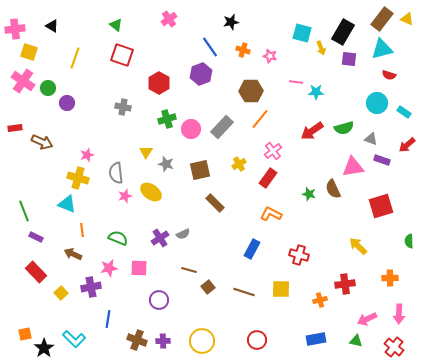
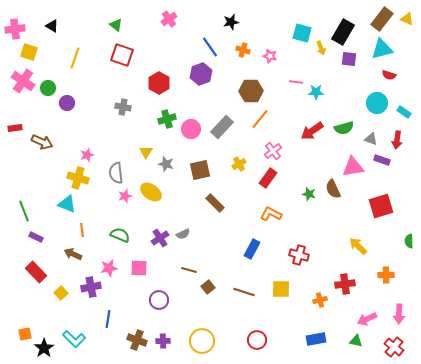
red arrow at (407, 145): moved 10 px left, 5 px up; rotated 42 degrees counterclockwise
green semicircle at (118, 238): moved 2 px right, 3 px up
orange cross at (390, 278): moved 4 px left, 3 px up
